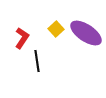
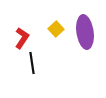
purple ellipse: moved 1 px left, 1 px up; rotated 48 degrees clockwise
black line: moved 5 px left, 2 px down
